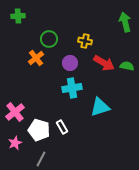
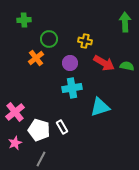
green cross: moved 6 px right, 4 px down
green arrow: rotated 12 degrees clockwise
